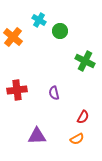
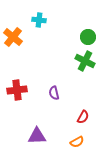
cyan cross: rotated 24 degrees counterclockwise
green circle: moved 28 px right, 6 px down
orange semicircle: moved 3 px down
